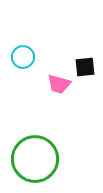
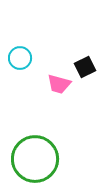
cyan circle: moved 3 px left, 1 px down
black square: rotated 20 degrees counterclockwise
